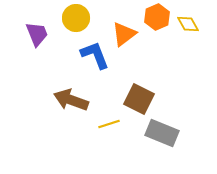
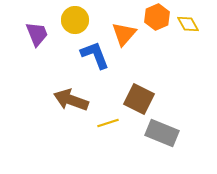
yellow circle: moved 1 px left, 2 px down
orange triangle: rotated 12 degrees counterclockwise
yellow line: moved 1 px left, 1 px up
